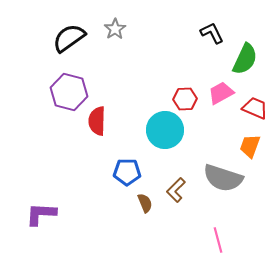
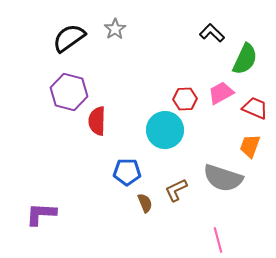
black L-shape: rotated 20 degrees counterclockwise
brown L-shape: rotated 20 degrees clockwise
